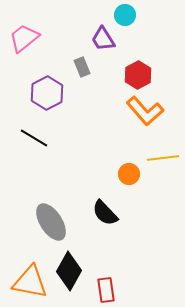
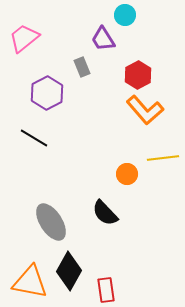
orange L-shape: moved 1 px up
orange circle: moved 2 px left
